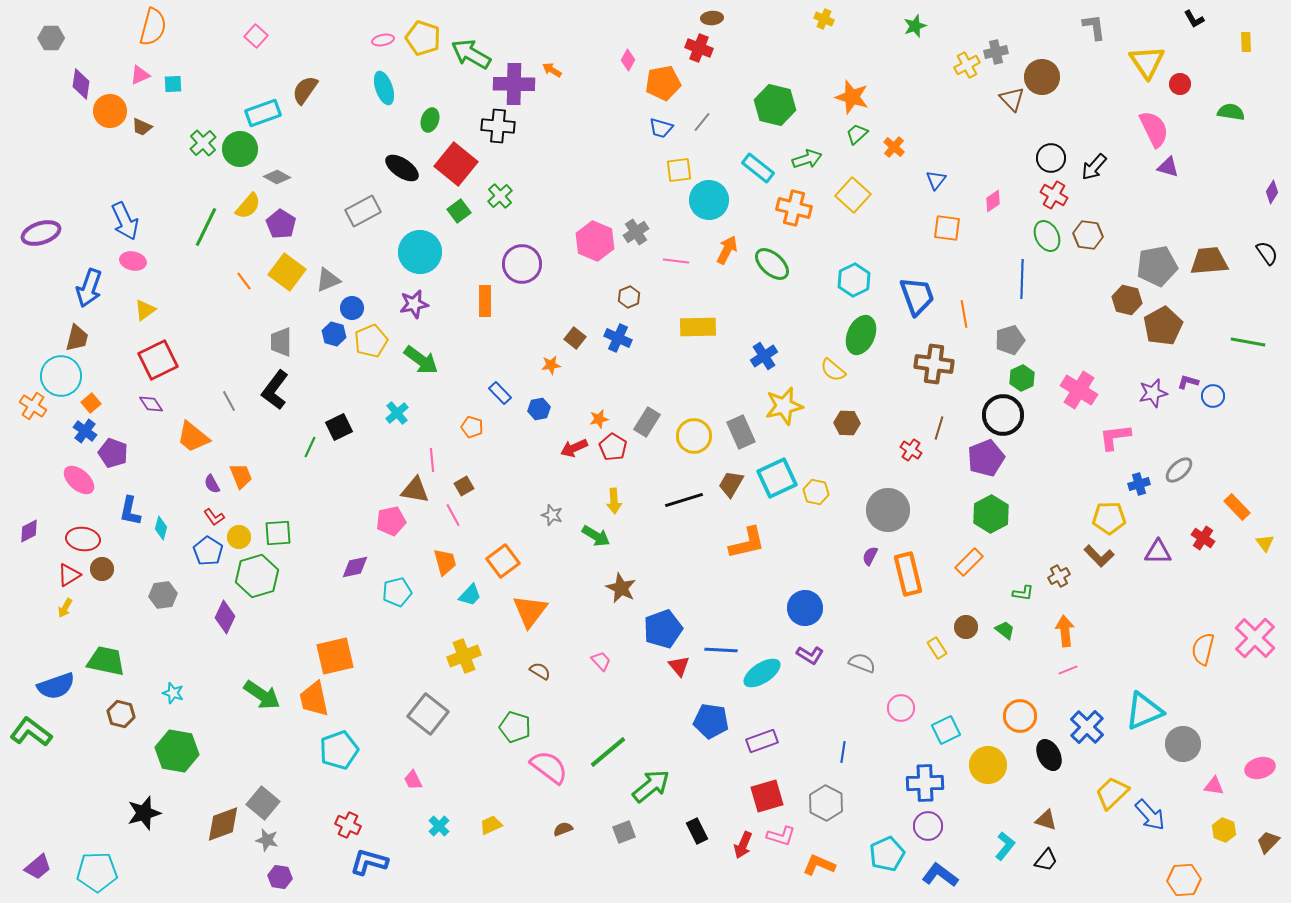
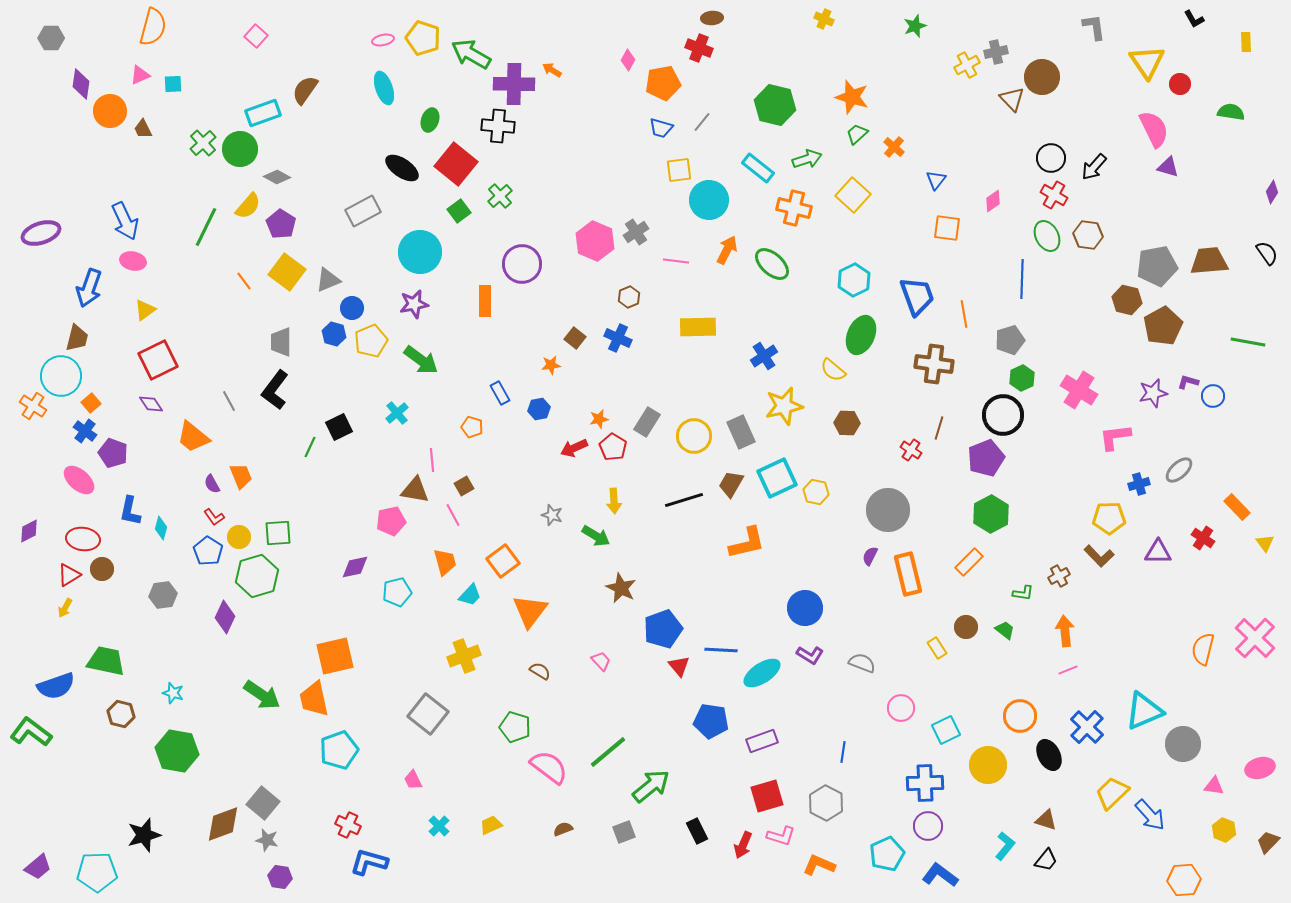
brown trapezoid at (142, 127): moved 1 px right, 2 px down; rotated 40 degrees clockwise
blue rectangle at (500, 393): rotated 15 degrees clockwise
black star at (144, 813): moved 22 px down
